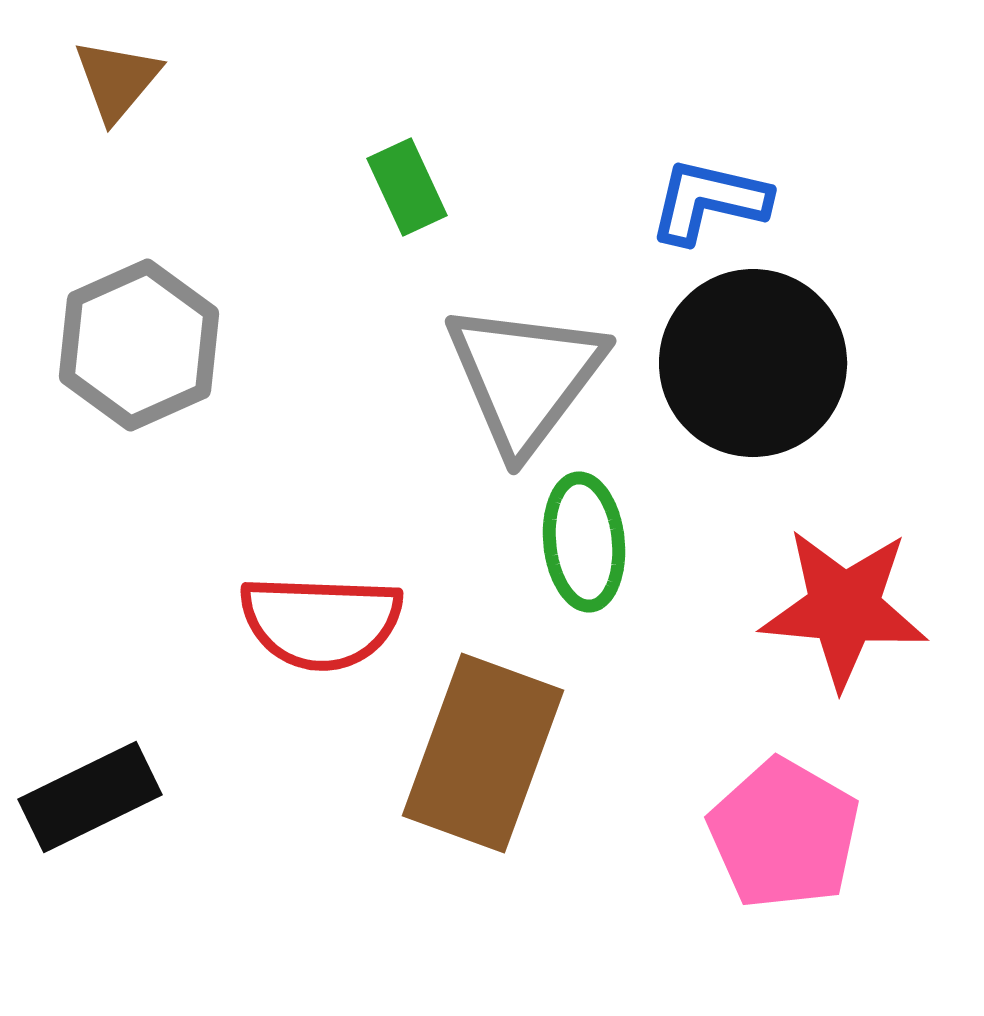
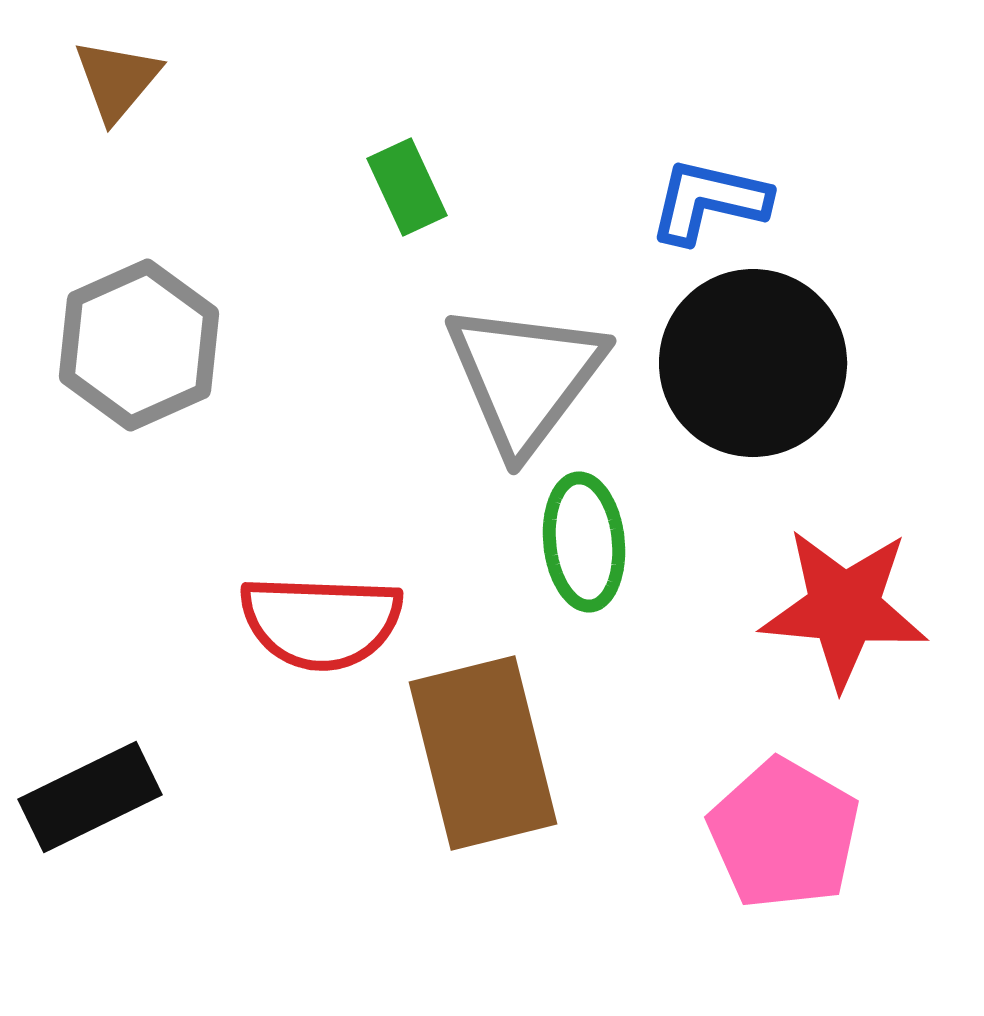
brown rectangle: rotated 34 degrees counterclockwise
